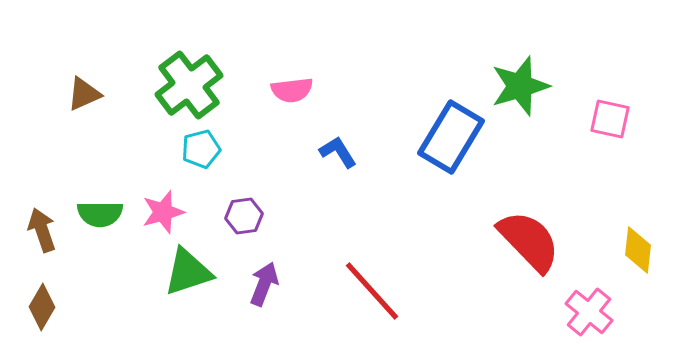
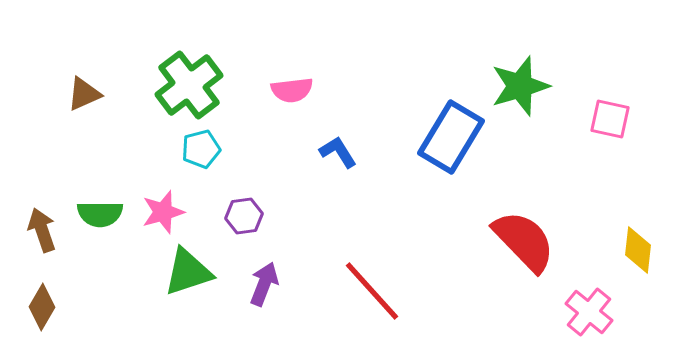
red semicircle: moved 5 px left
